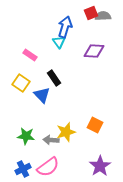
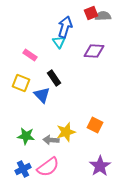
yellow square: rotated 12 degrees counterclockwise
